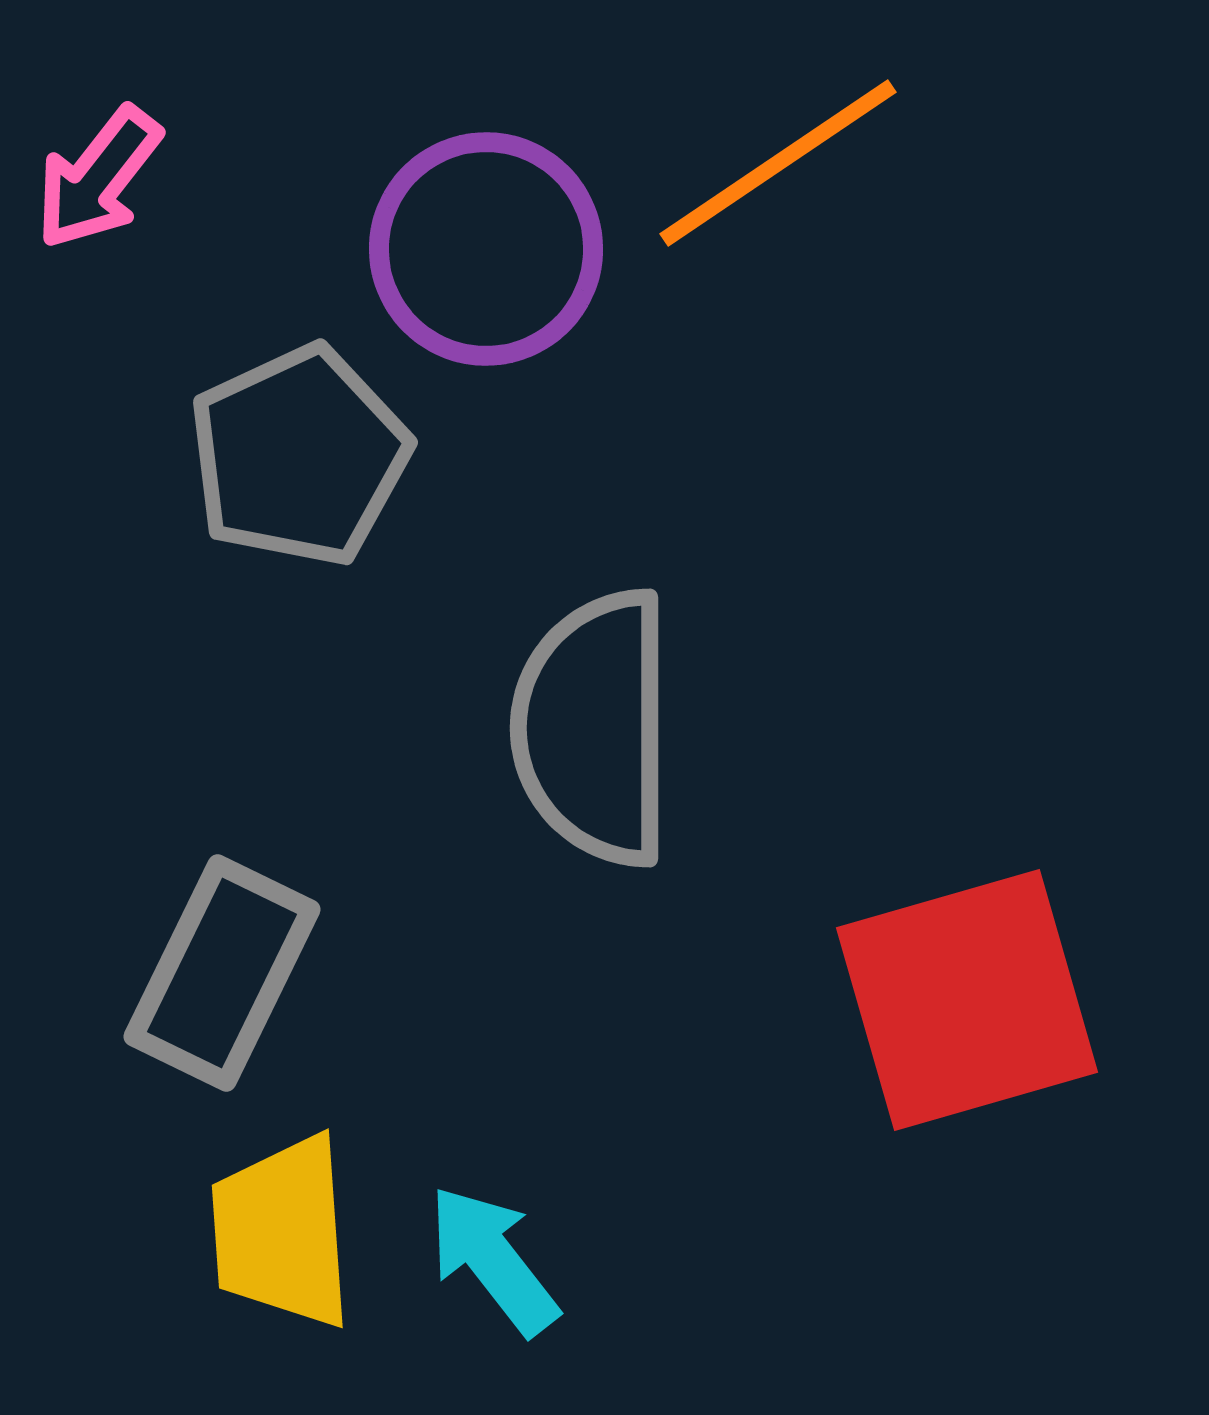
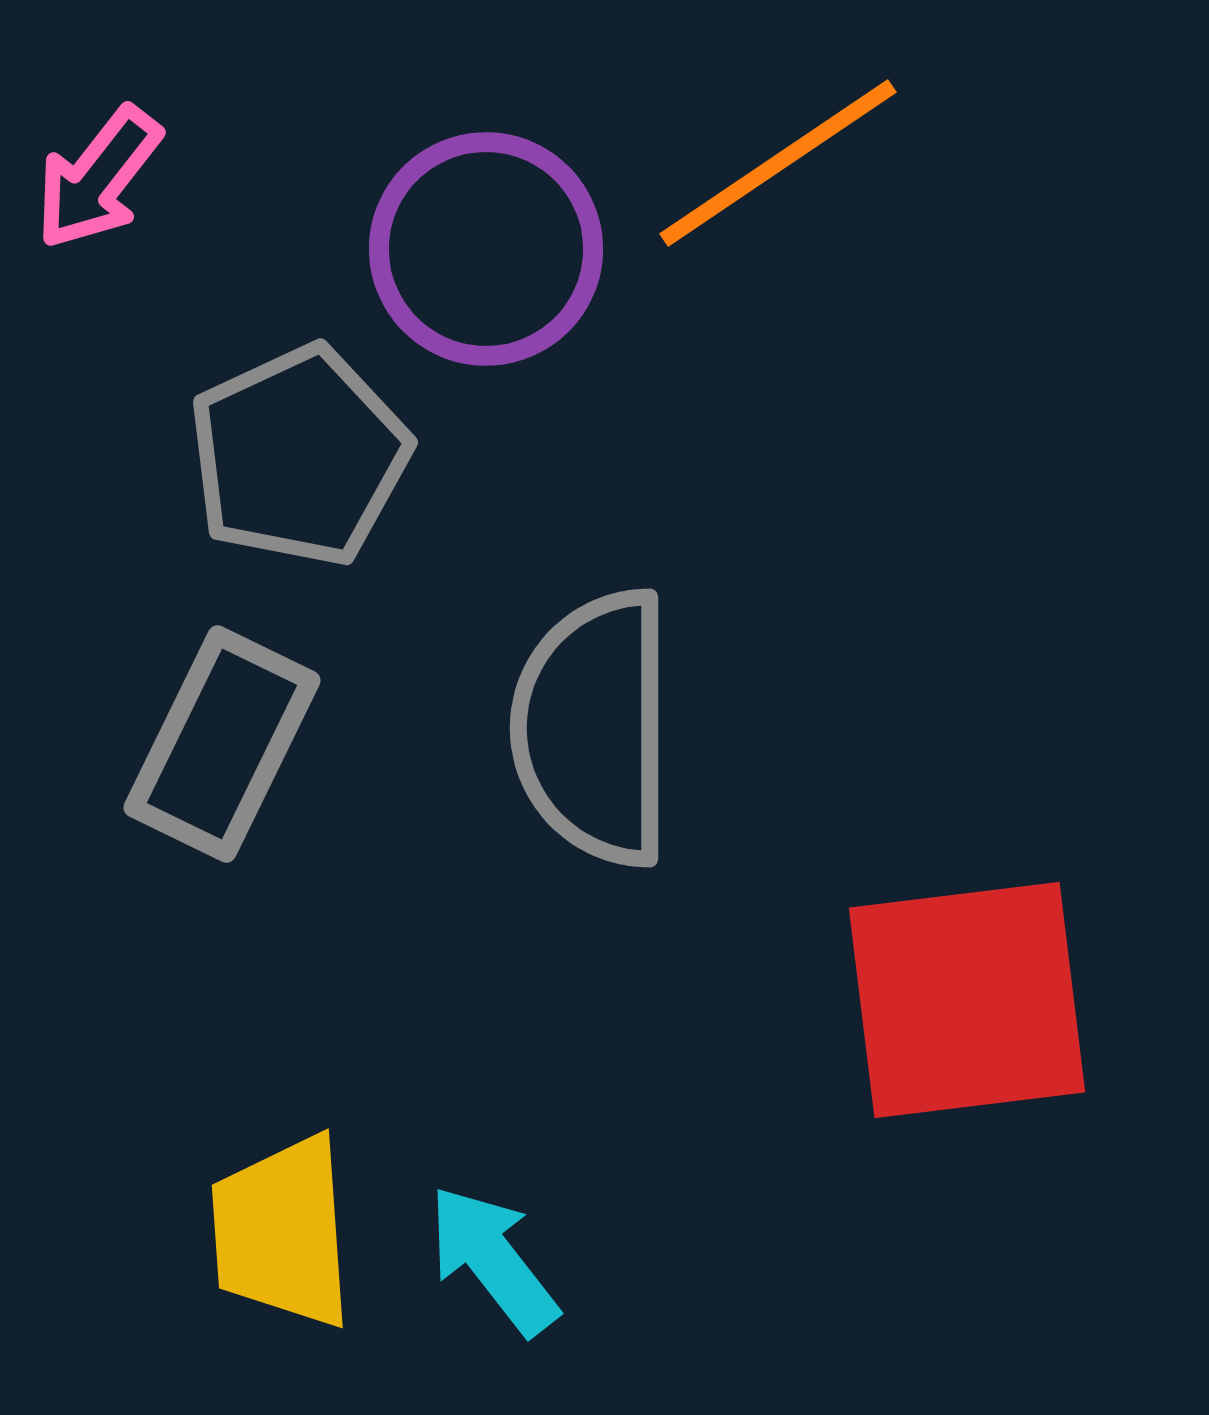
gray rectangle: moved 229 px up
red square: rotated 9 degrees clockwise
